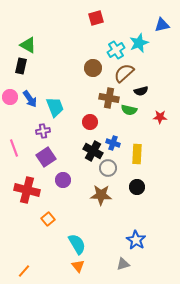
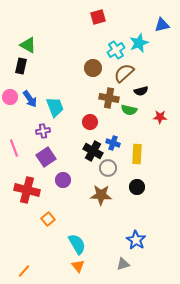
red square: moved 2 px right, 1 px up
